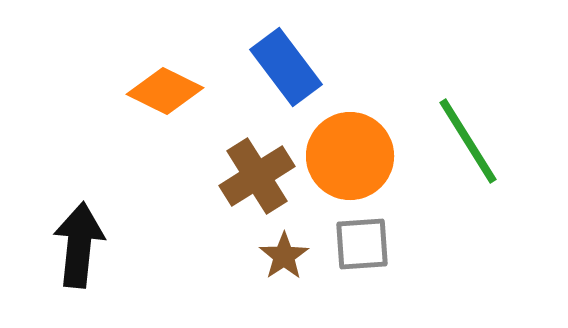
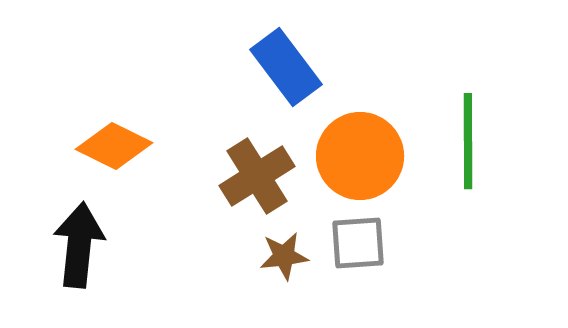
orange diamond: moved 51 px left, 55 px down
green line: rotated 32 degrees clockwise
orange circle: moved 10 px right
gray square: moved 4 px left, 1 px up
brown star: rotated 27 degrees clockwise
